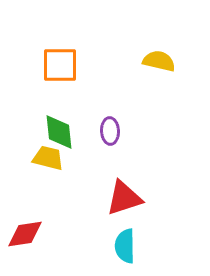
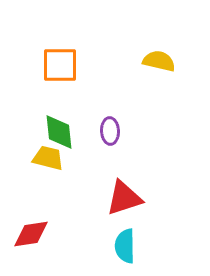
red diamond: moved 6 px right
